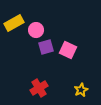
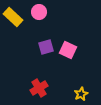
yellow rectangle: moved 1 px left, 6 px up; rotated 72 degrees clockwise
pink circle: moved 3 px right, 18 px up
yellow star: moved 4 px down
